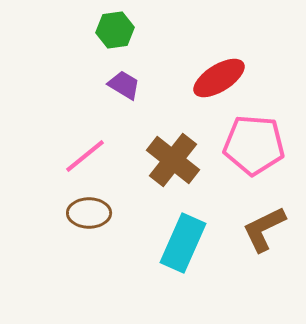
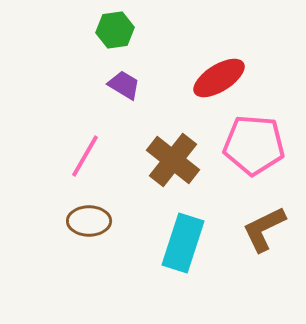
pink line: rotated 21 degrees counterclockwise
brown ellipse: moved 8 px down
cyan rectangle: rotated 6 degrees counterclockwise
